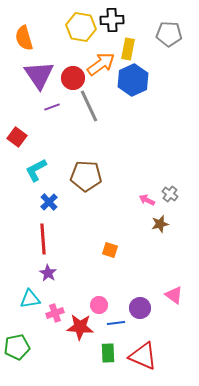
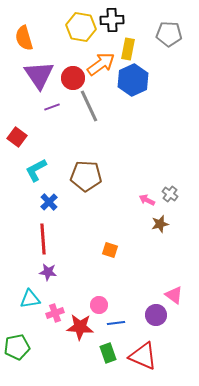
purple star: moved 1 px up; rotated 24 degrees counterclockwise
purple circle: moved 16 px right, 7 px down
green rectangle: rotated 18 degrees counterclockwise
